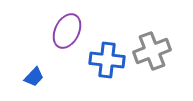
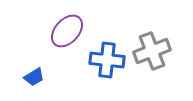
purple ellipse: rotated 16 degrees clockwise
blue trapezoid: rotated 15 degrees clockwise
